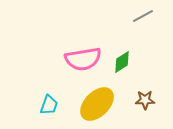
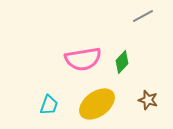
green diamond: rotated 15 degrees counterclockwise
brown star: moved 3 px right; rotated 18 degrees clockwise
yellow ellipse: rotated 9 degrees clockwise
